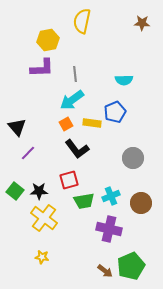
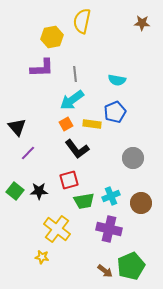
yellow hexagon: moved 4 px right, 3 px up
cyan semicircle: moved 7 px left; rotated 12 degrees clockwise
yellow rectangle: moved 1 px down
yellow cross: moved 13 px right, 11 px down
